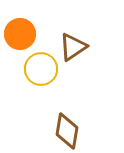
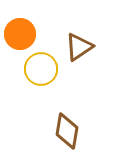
brown triangle: moved 6 px right
